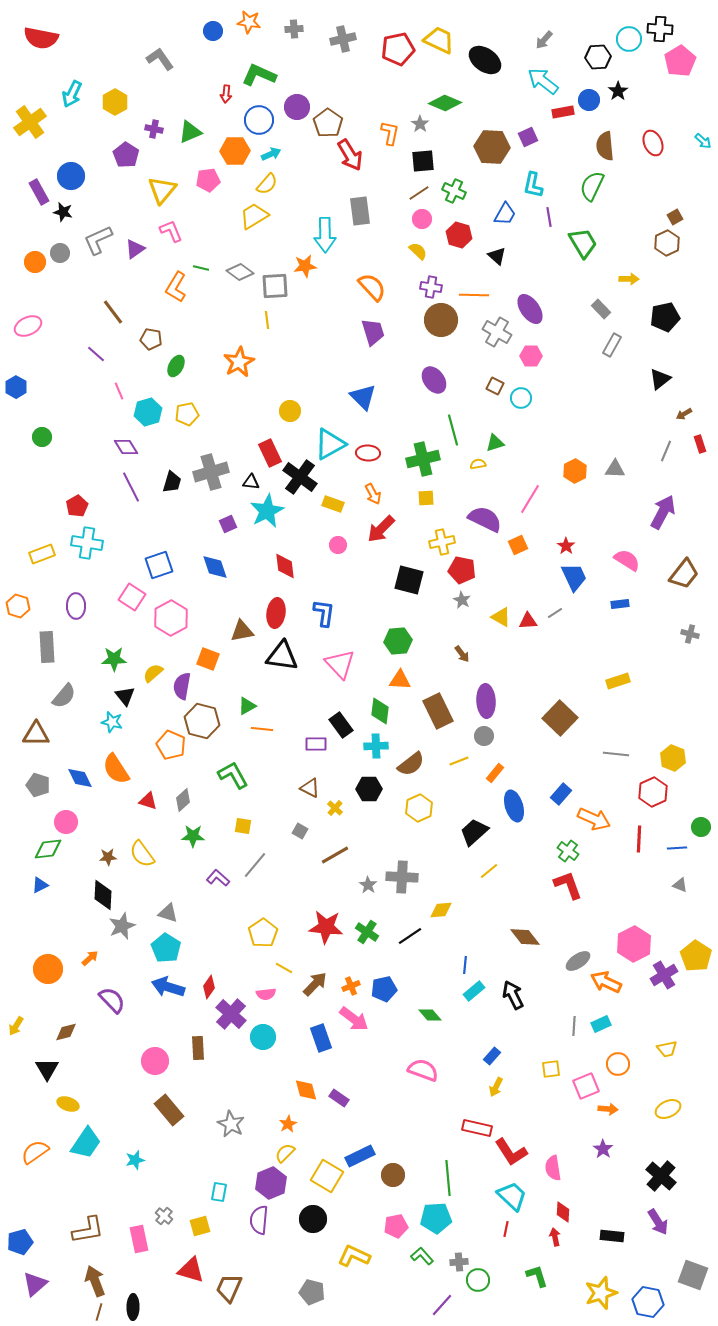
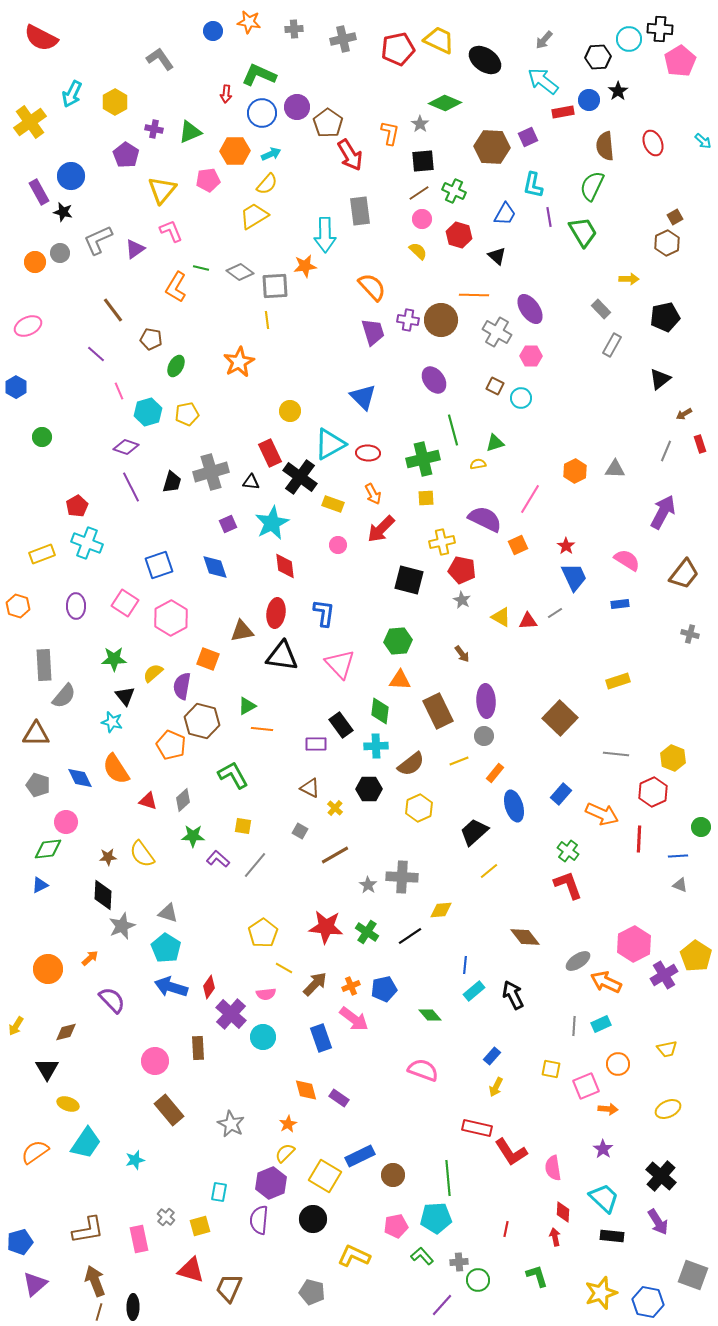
red semicircle at (41, 38): rotated 16 degrees clockwise
blue circle at (259, 120): moved 3 px right, 7 px up
green trapezoid at (583, 243): moved 11 px up
purple cross at (431, 287): moved 23 px left, 33 px down
brown line at (113, 312): moved 2 px up
purple diamond at (126, 447): rotated 40 degrees counterclockwise
cyan star at (267, 511): moved 5 px right, 12 px down
cyan cross at (87, 543): rotated 12 degrees clockwise
pink square at (132, 597): moved 7 px left, 6 px down
gray rectangle at (47, 647): moved 3 px left, 18 px down
orange arrow at (594, 819): moved 8 px right, 5 px up
blue line at (677, 848): moved 1 px right, 8 px down
purple L-shape at (218, 878): moved 19 px up
blue arrow at (168, 987): moved 3 px right
yellow square at (551, 1069): rotated 18 degrees clockwise
yellow square at (327, 1176): moved 2 px left
cyan trapezoid at (512, 1196): moved 92 px right, 2 px down
gray cross at (164, 1216): moved 2 px right, 1 px down
